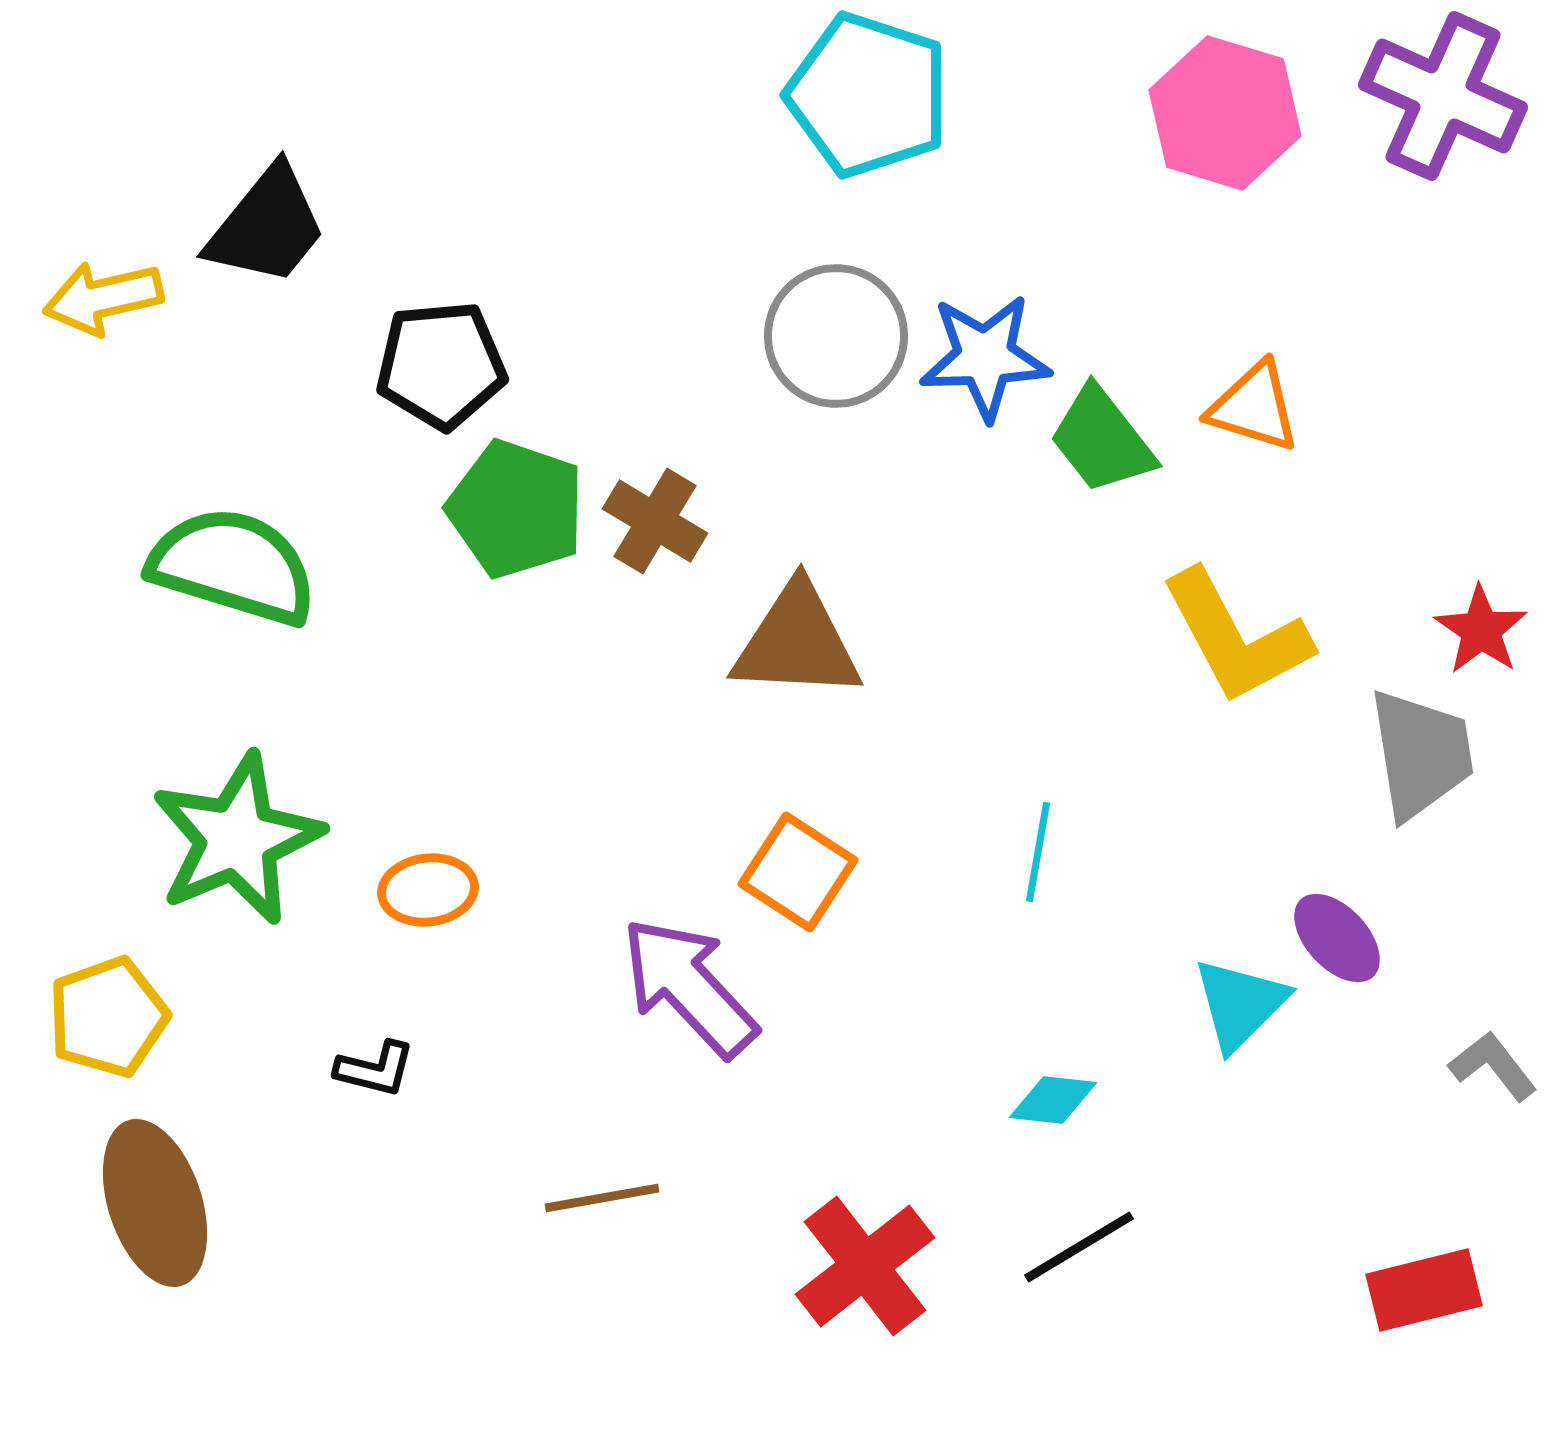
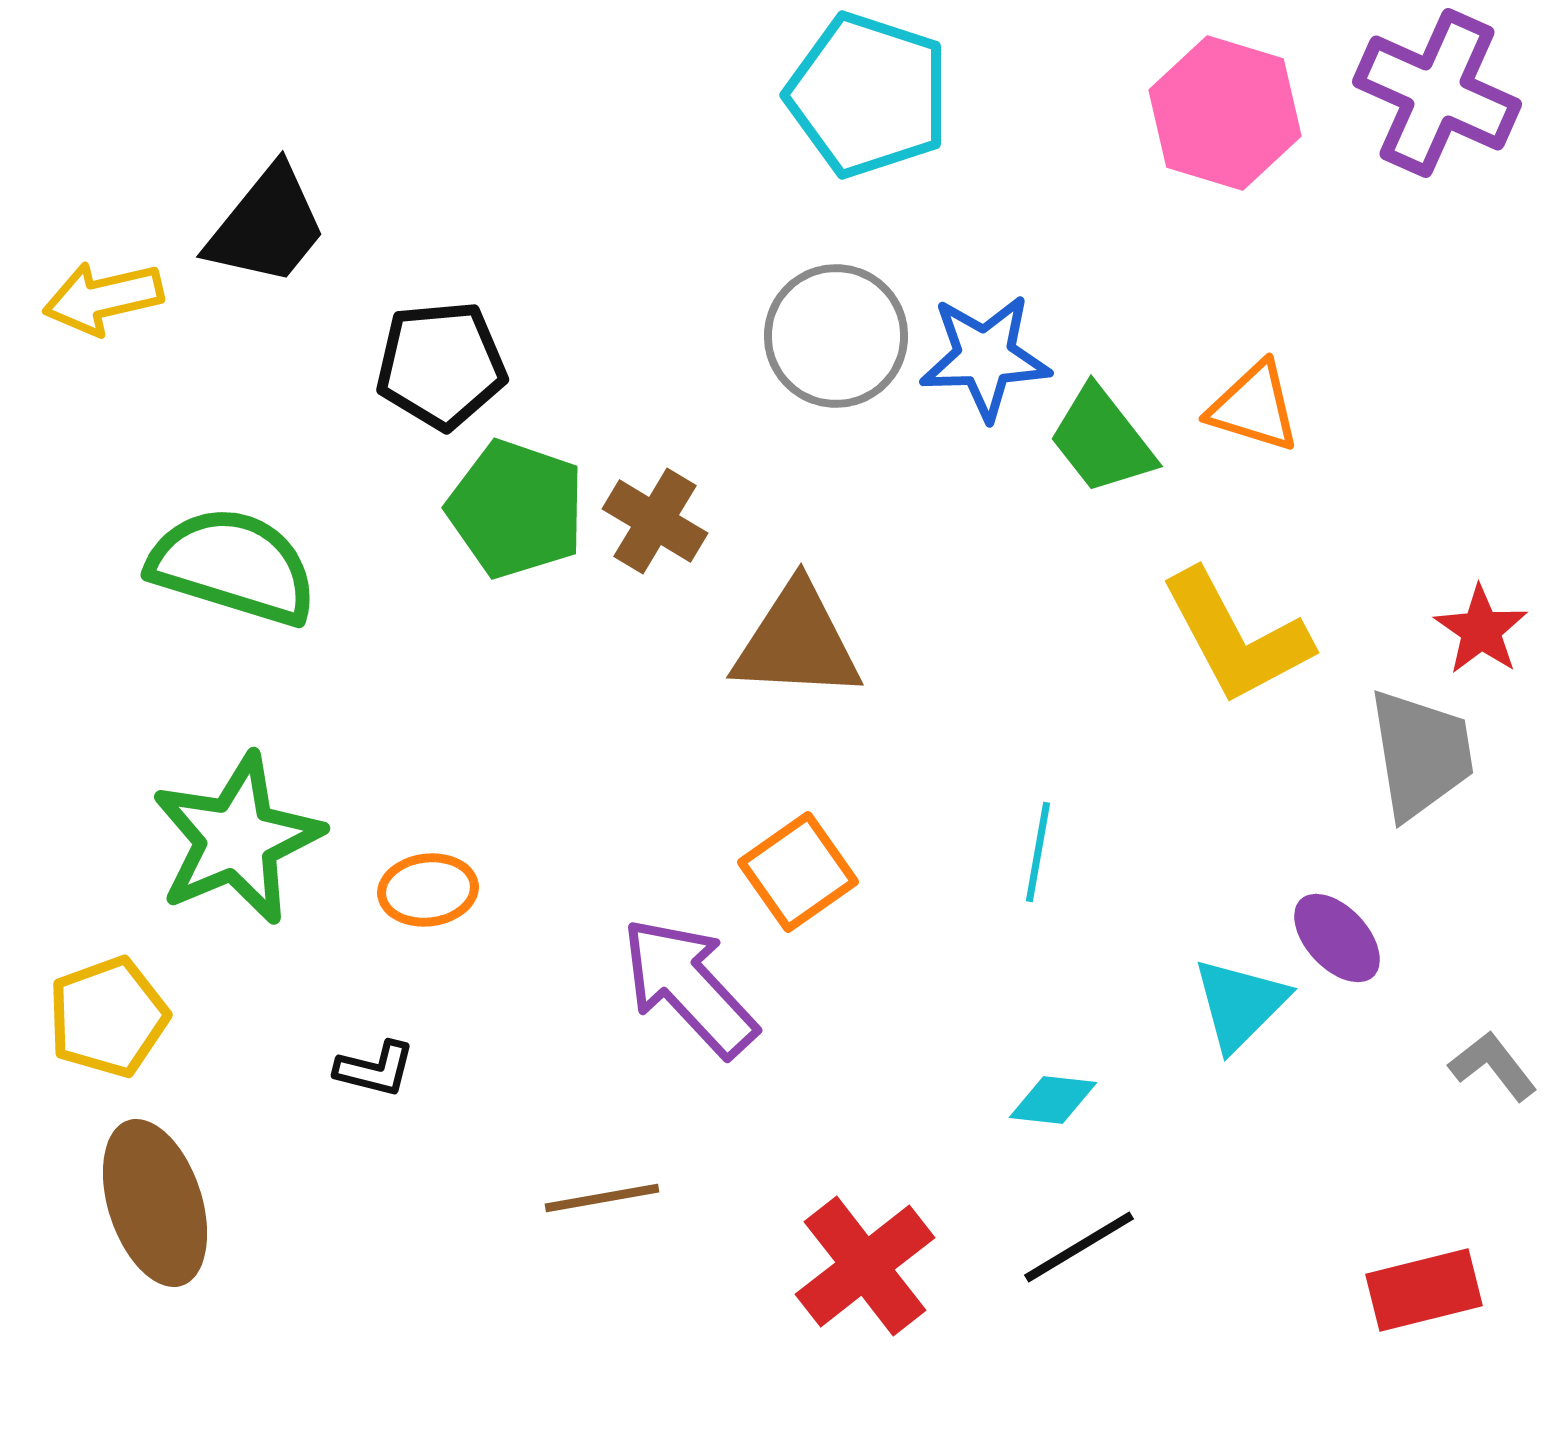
purple cross: moved 6 px left, 3 px up
orange square: rotated 22 degrees clockwise
